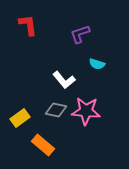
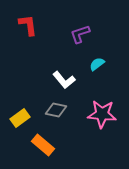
cyan semicircle: rotated 126 degrees clockwise
pink star: moved 16 px right, 3 px down
